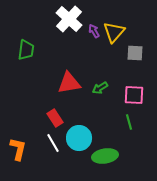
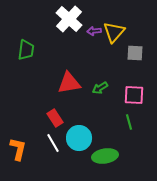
purple arrow: rotated 64 degrees counterclockwise
